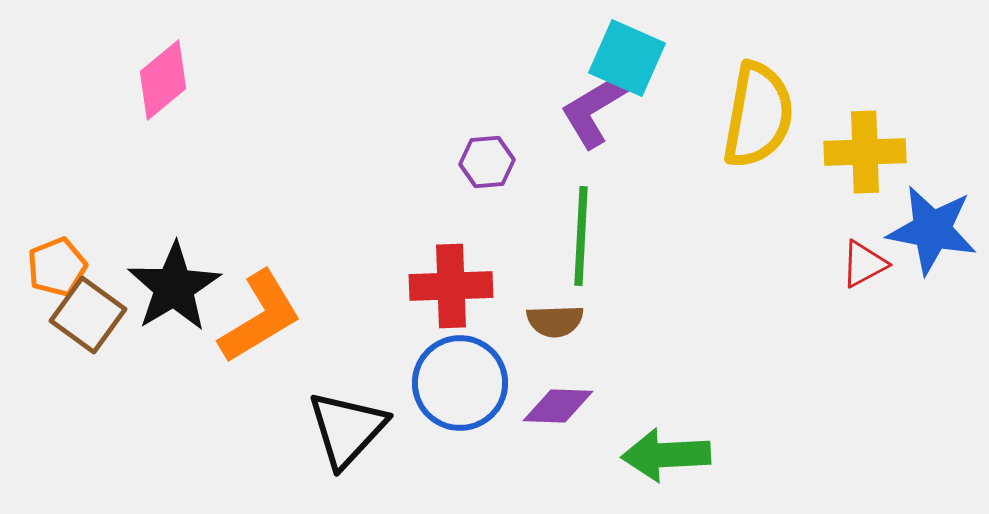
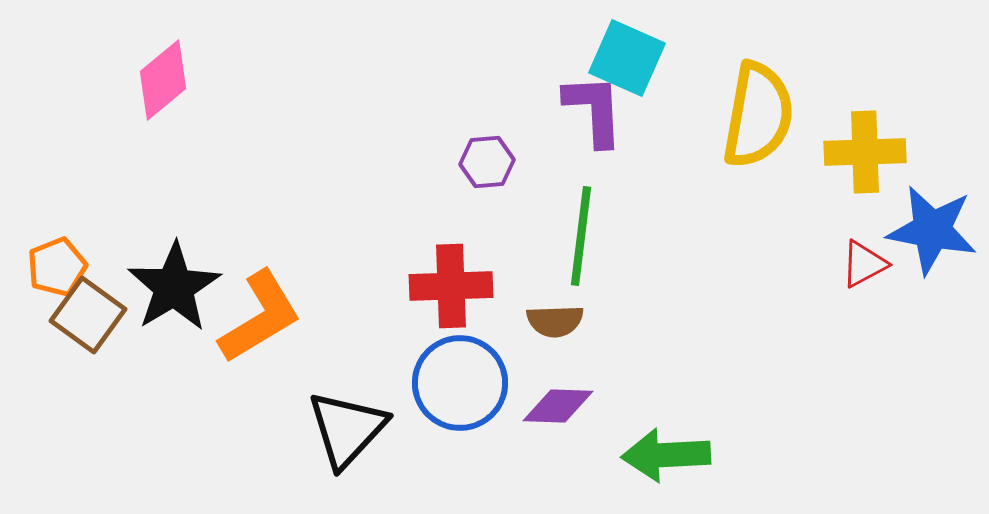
purple L-shape: rotated 118 degrees clockwise
green line: rotated 4 degrees clockwise
